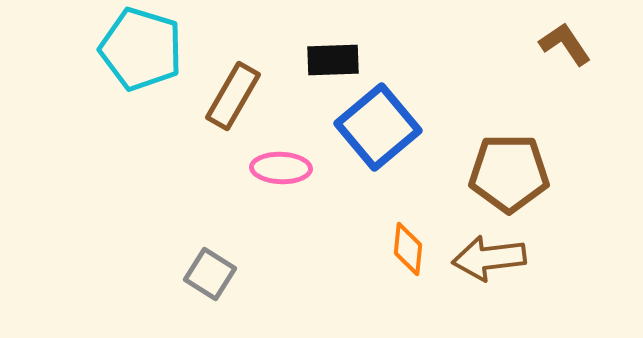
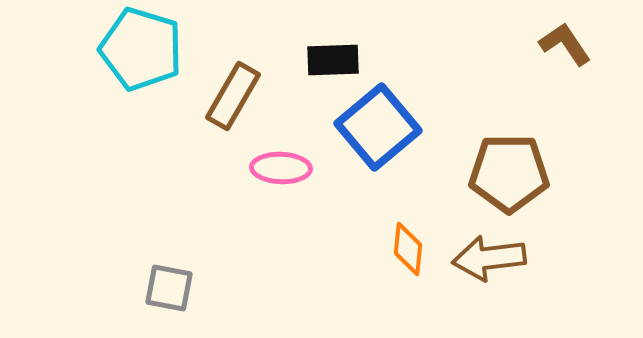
gray square: moved 41 px left, 14 px down; rotated 21 degrees counterclockwise
